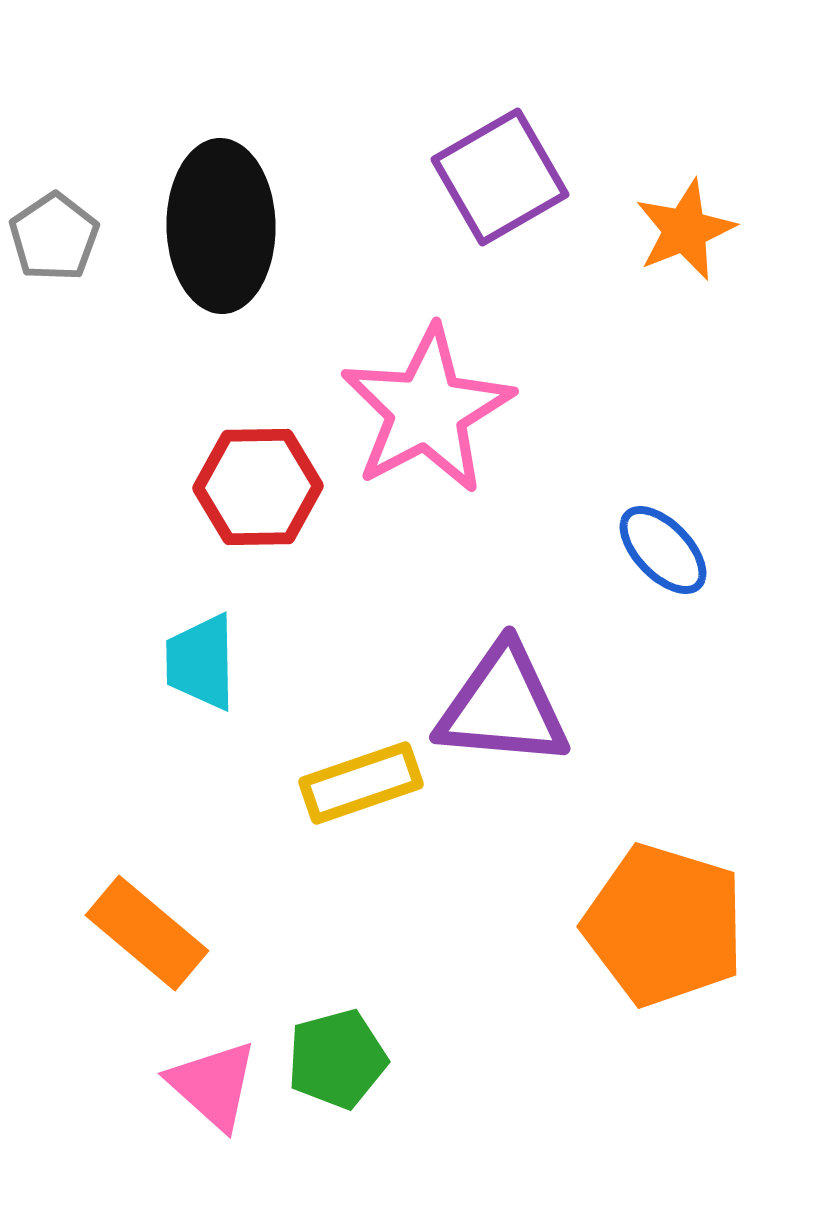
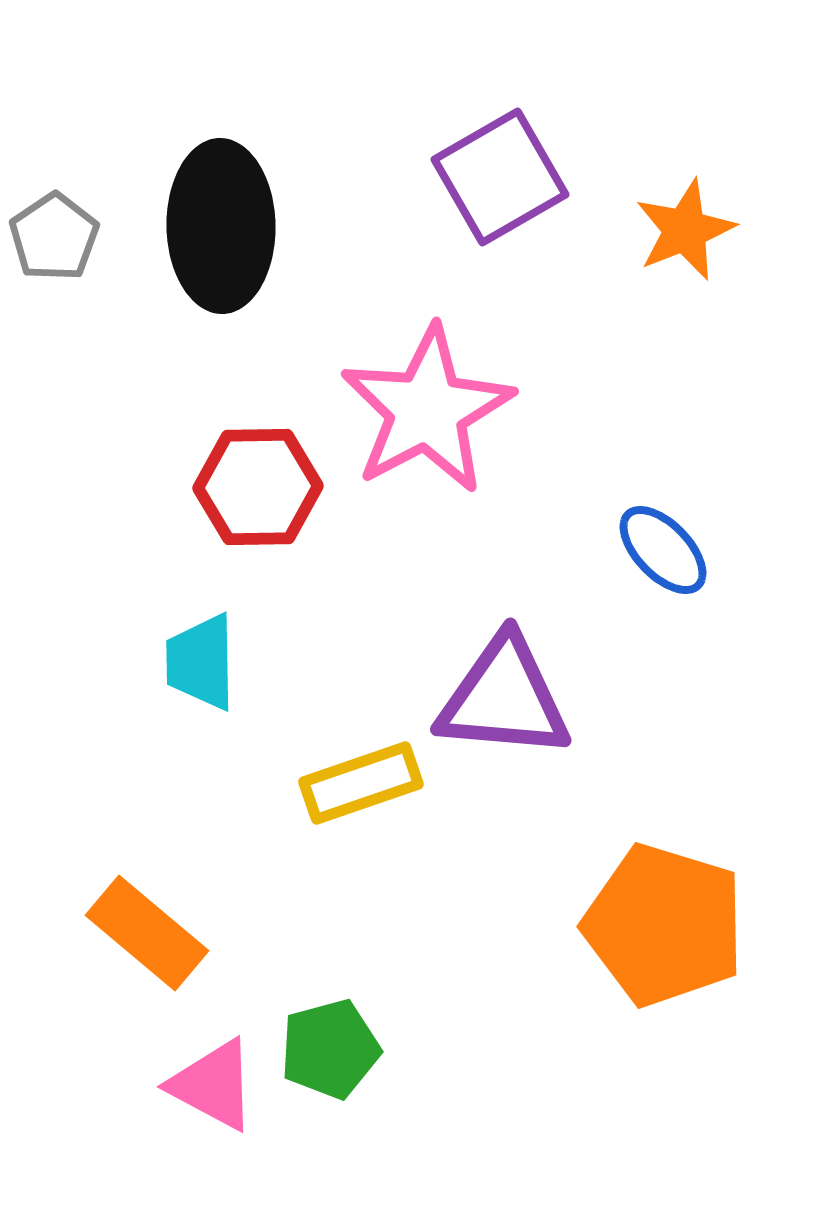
purple triangle: moved 1 px right, 8 px up
green pentagon: moved 7 px left, 10 px up
pink triangle: rotated 14 degrees counterclockwise
